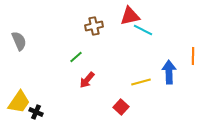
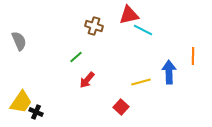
red triangle: moved 1 px left, 1 px up
brown cross: rotated 30 degrees clockwise
yellow trapezoid: moved 2 px right
